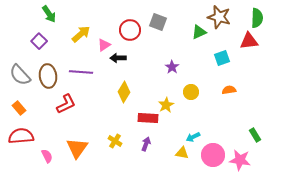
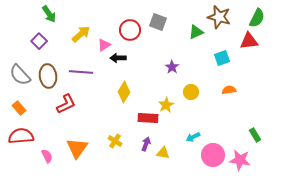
green semicircle: rotated 24 degrees clockwise
green triangle: moved 3 px left
yellow triangle: moved 19 px left
